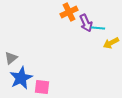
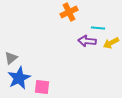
purple arrow: moved 1 px right, 18 px down; rotated 120 degrees clockwise
blue star: moved 2 px left
